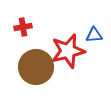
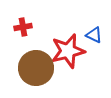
blue triangle: rotated 30 degrees clockwise
brown circle: moved 1 px down
